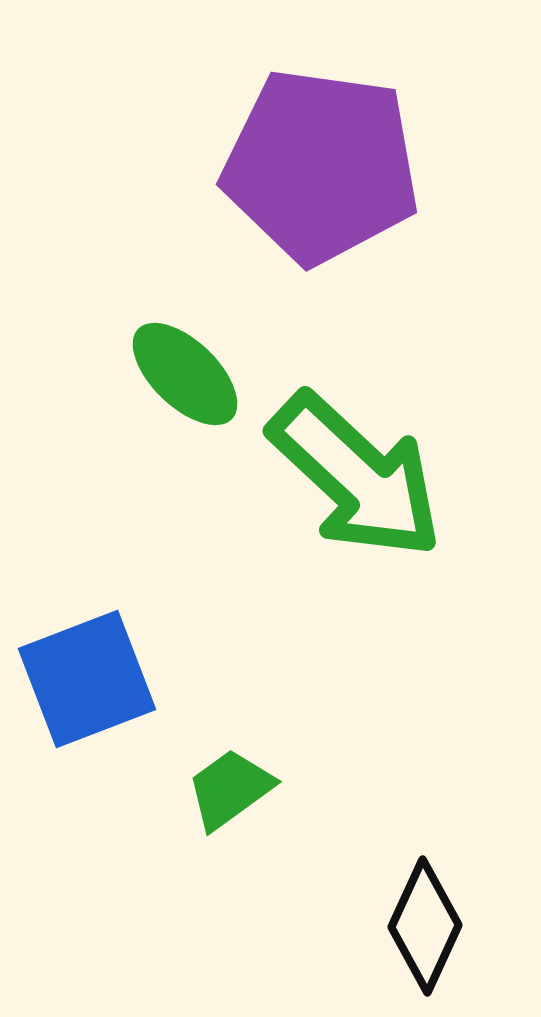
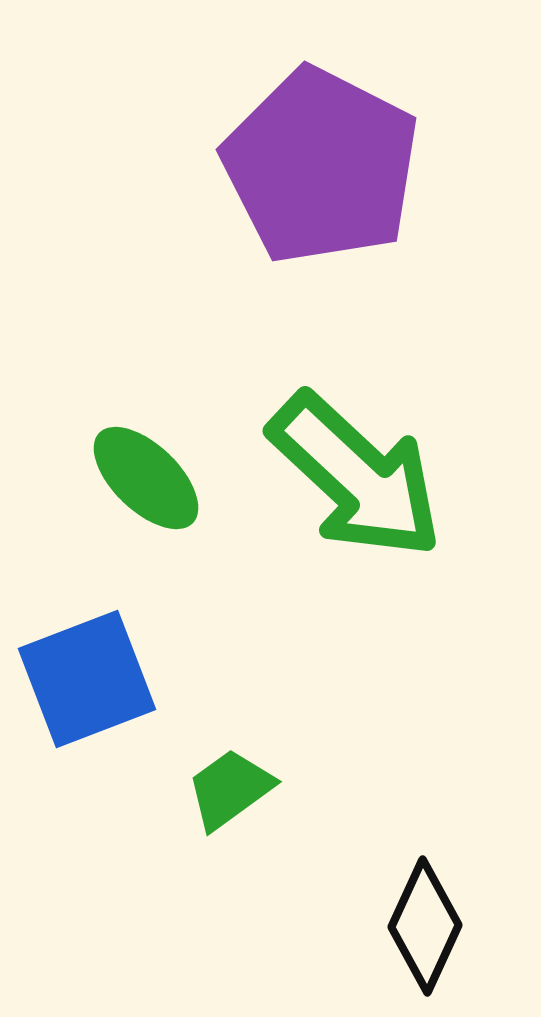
purple pentagon: rotated 19 degrees clockwise
green ellipse: moved 39 px left, 104 px down
